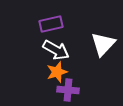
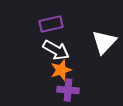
white triangle: moved 1 px right, 2 px up
orange star: moved 4 px right, 2 px up
